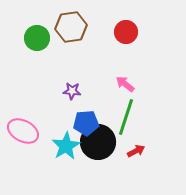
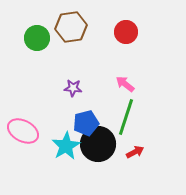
purple star: moved 1 px right, 3 px up
blue pentagon: rotated 10 degrees counterclockwise
black circle: moved 2 px down
red arrow: moved 1 px left, 1 px down
